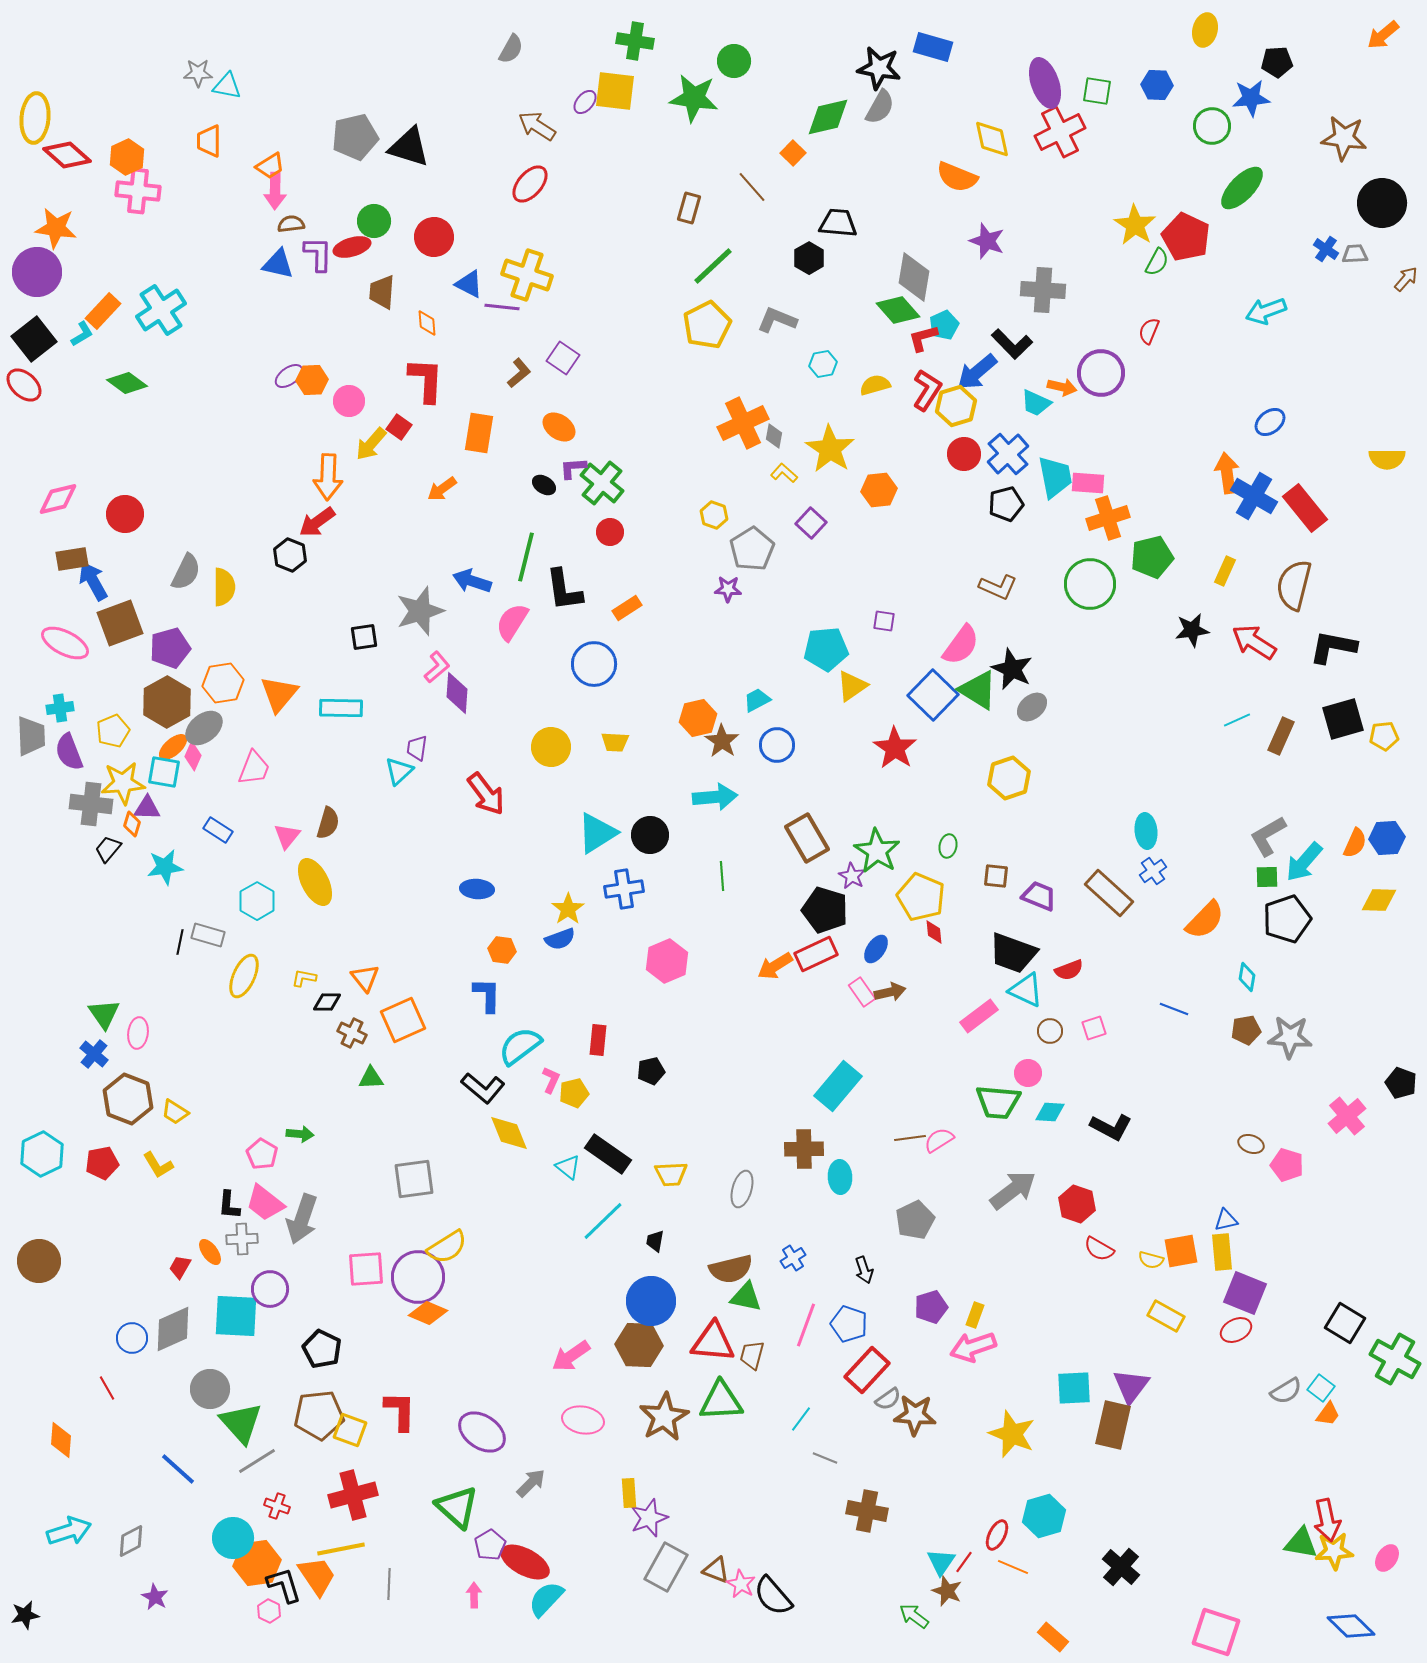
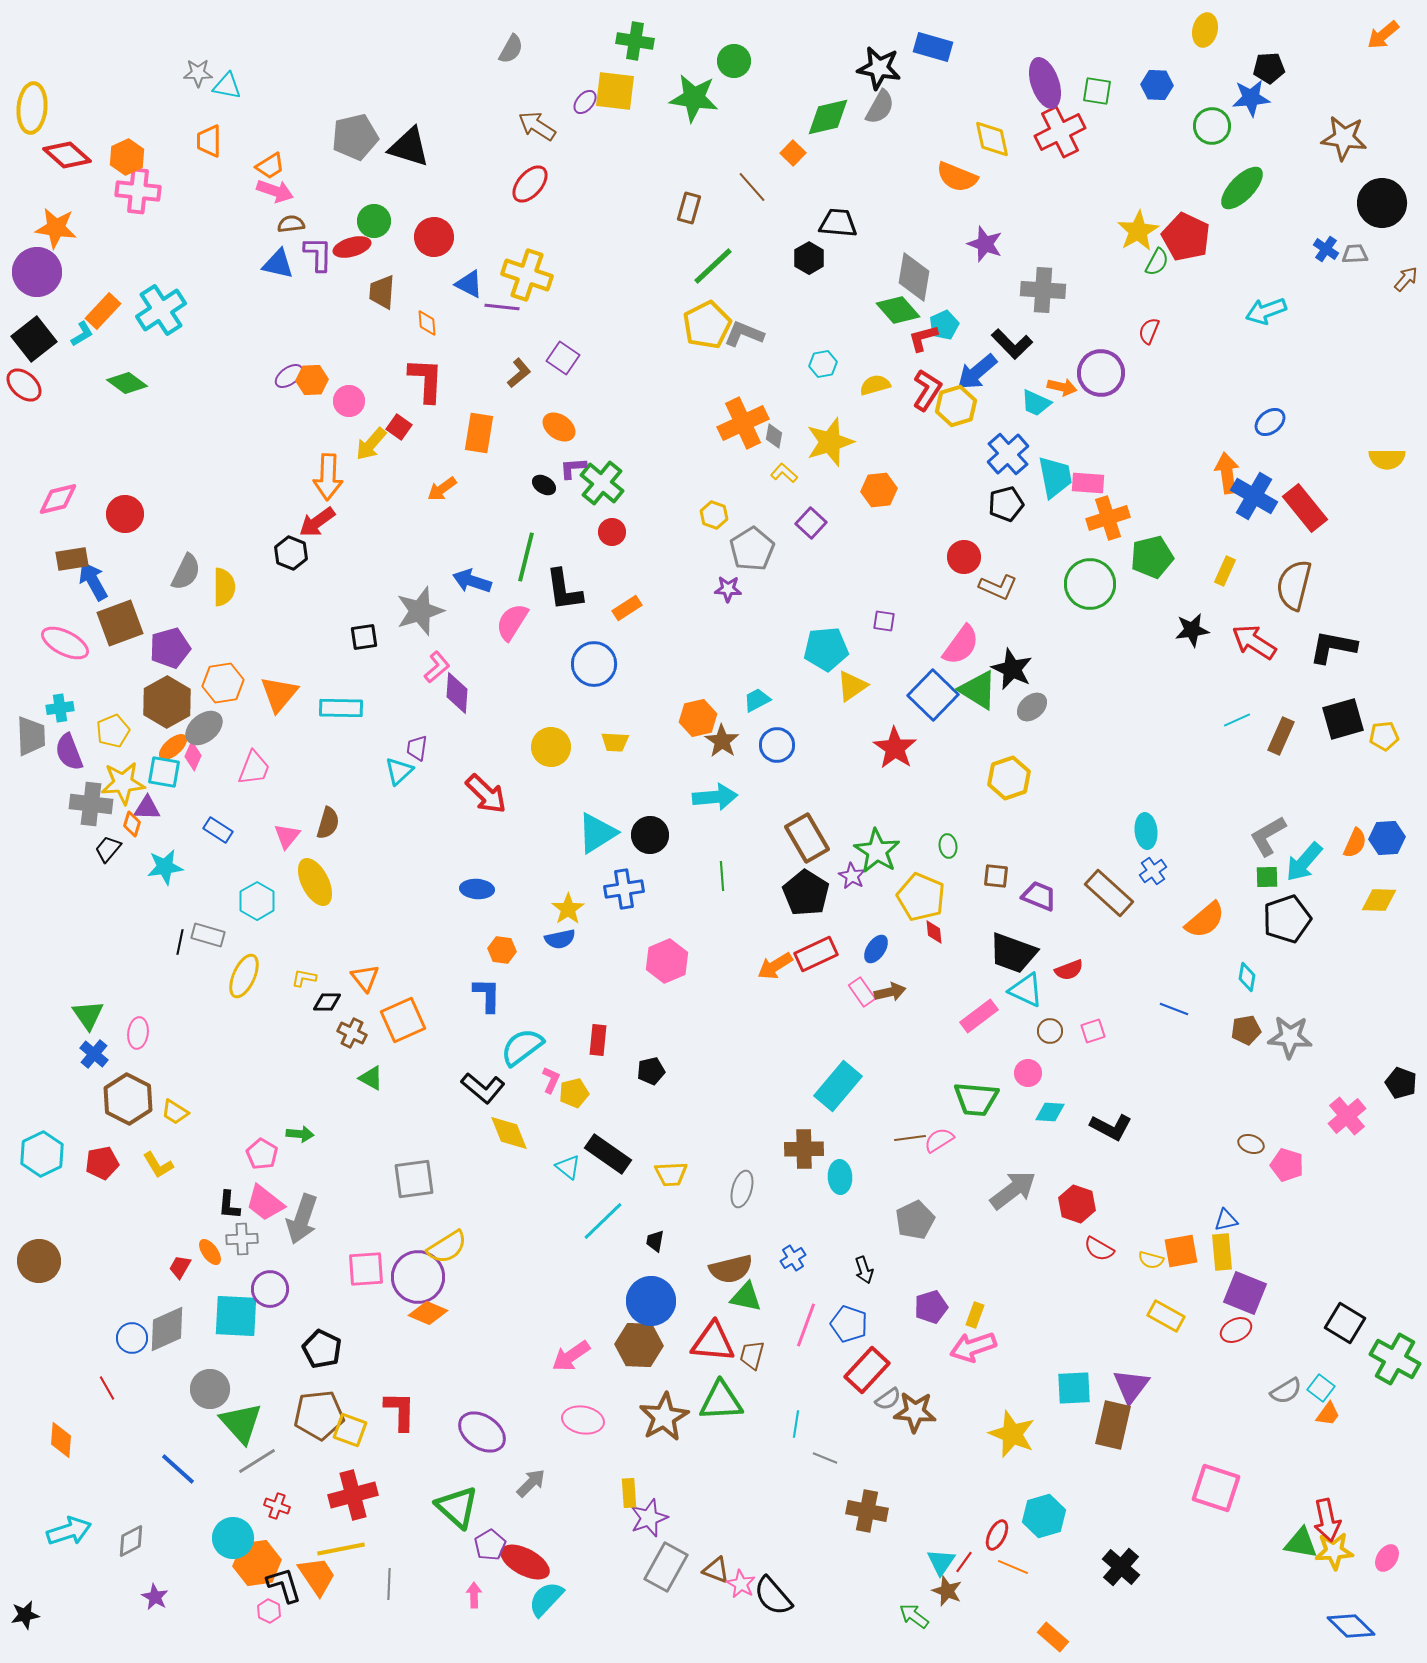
black pentagon at (1277, 62): moved 8 px left, 6 px down
yellow ellipse at (35, 118): moved 3 px left, 10 px up
pink arrow at (275, 191): rotated 72 degrees counterclockwise
yellow star at (1135, 225): moved 3 px right, 6 px down; rotated 9 degrees clockwise
purple star at (987, 241): moved 2 px left, 3 px down
gray L-shape at (777, 320): moved 33 px left, 14 px down
yellow star at (830, 449): moved 7 px up; rotated 21 degrees clockwise
red circle at (964, 454): moved 103 px down
red circle at (610, 532): moved 2 px right
black hexagon at (290, 555): moved 1 px right, 2 px up
red arrow at (486, 794): rotated 9 degrees counterclockwise
green ellipse at (948, 846): rotated 20 degrees counterclockwise
black pentagon at (825, 910): moved 19 px left, 17 px up; rotated 15 degrees clockwise
orange semicircle at (1205, 920): rotated 6 degrees clockwise
blue semicircle at (560, 939): rotated 8 degrees clockwise
green triangle at (104, 1014): moved 16 px left, 1 px down
pink square at (1094, 1028): moved 1 px left, 3 px down
cyan semicircle at (520, 1046): moved 2 px right, 1 px down
green triangle at (371, 1078): rotated 32 degrees clockwise
brown hexagon at (128, 1099): rotated 6 degrees clockwise
green trapezoid at (998, 1102): moved 22 px left, 3 px up
gray diamond at (173, 1329): moved 6 px left
brown star at (915, 1415): moved 3 px up
cyan line at (801, 1419): moved 5 px left, 5 px down; rotated 28 degrees counterclockwise
pink square at (1216, 1632): moved 144 px up
